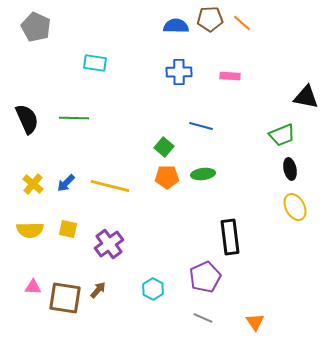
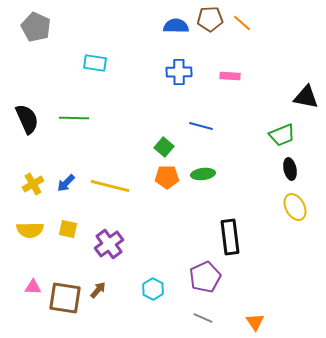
yellow cross: rotated 20 degrees clockwise
